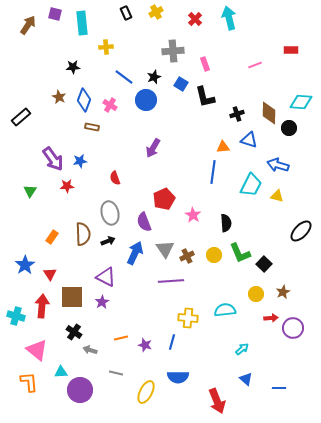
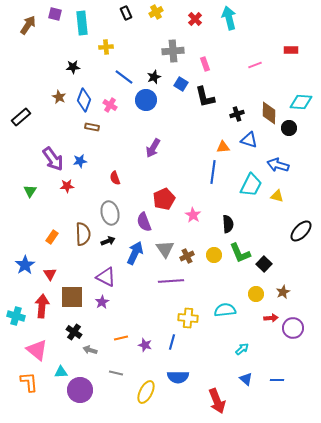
black semicircle at (226, 223): moved 2 px right, 1 px down
blue line at (279, 388): moved 2 px left, 8 px up
